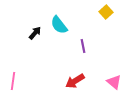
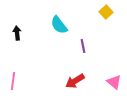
black arrow: moved 18 px left; rotated 48 degrees counterclockwise
